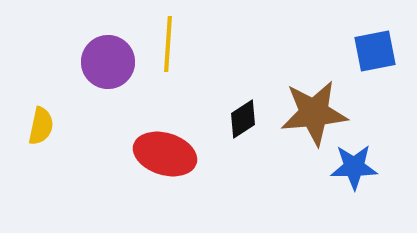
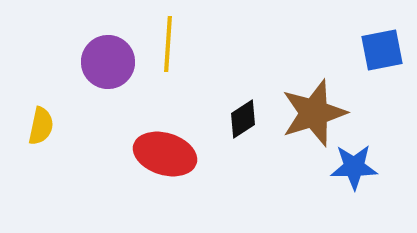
blue square: moved 7 px right, 1 px up
brown star: rotated 12 degrees counterclockwise
